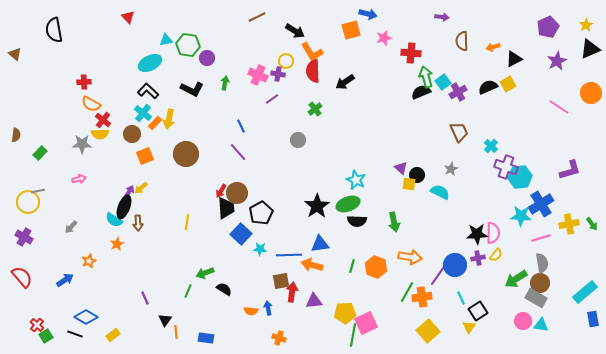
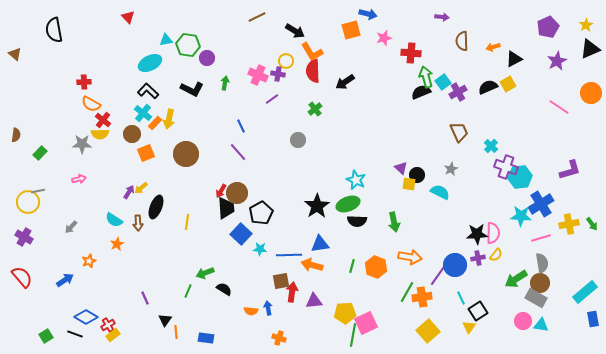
orange square at (145, 156): moved 1 px right, 3 px up
black ellipse at (124, 207): moved 32 px right
red cross at (37, 325): moved 71 px right; rotated 16 degrees clockwise
